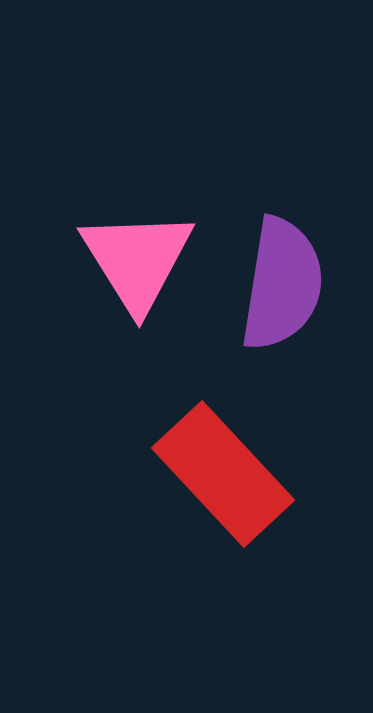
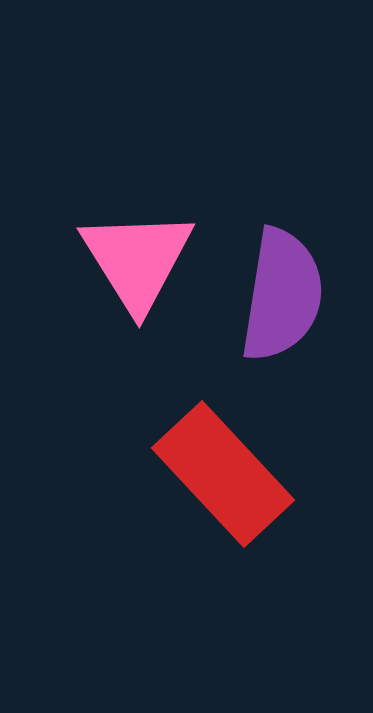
purple semicircle: moved 11 px down
